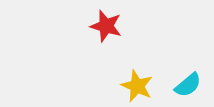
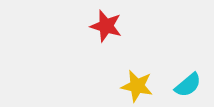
yellow star: rotated 12 degrees counterclockwise
